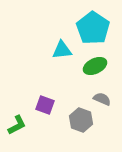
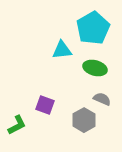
cyan pentagon: rotated 8 degrees clockwise
green ellipse: moved 2 px down; rotated 40 degrees clockwise
gray hexagon: moved 3 px right; rotated 10 degrees clockwise
